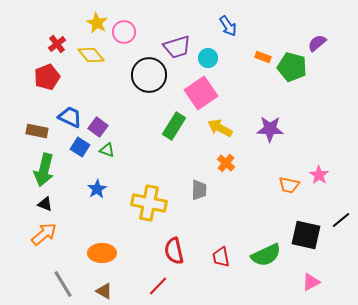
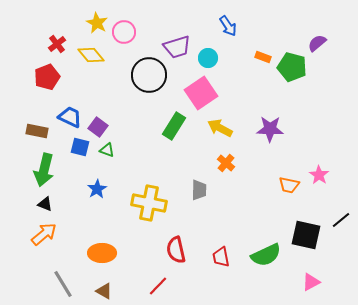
blue square: rotated 18 degrees counterclockwise
red semicircle: moved 2 px right, 1 px up
